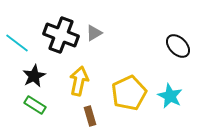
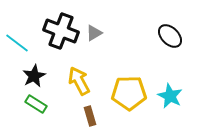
black cross: moved 4 px up
black ellipse: moved 8 px left, 10 px up
yellow arrow: rotated 40 degrees counterclockwise
yellow pentagon: rotated 24 degrees clockwise
green rectangle: moved 1 px right, 1 px up
